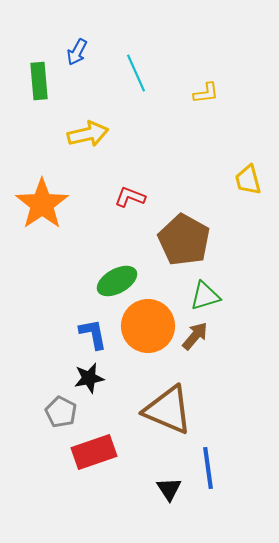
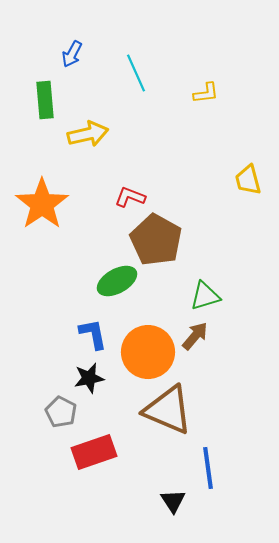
blue arrow: moved 5 px left, 2 px down
green rectangle: moved 6 px right, 19 px down
brown pentagon: moved 28 px left
orange circle: moved 26 px down
black triangle: moved 4 px right, 12 px down
